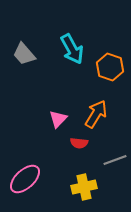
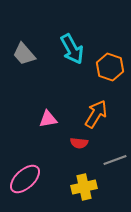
pink triangle: moved 10 px left; rotated 36 degrees clockwise
